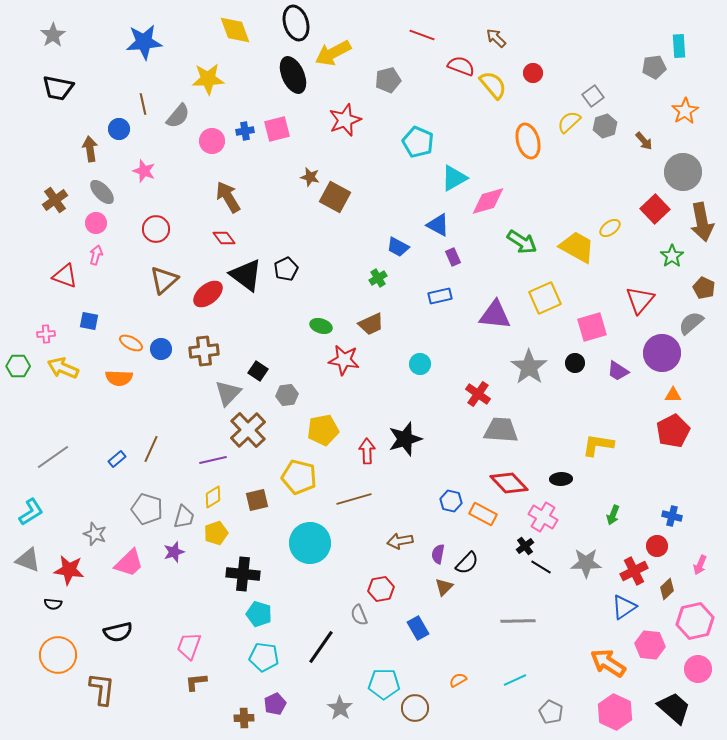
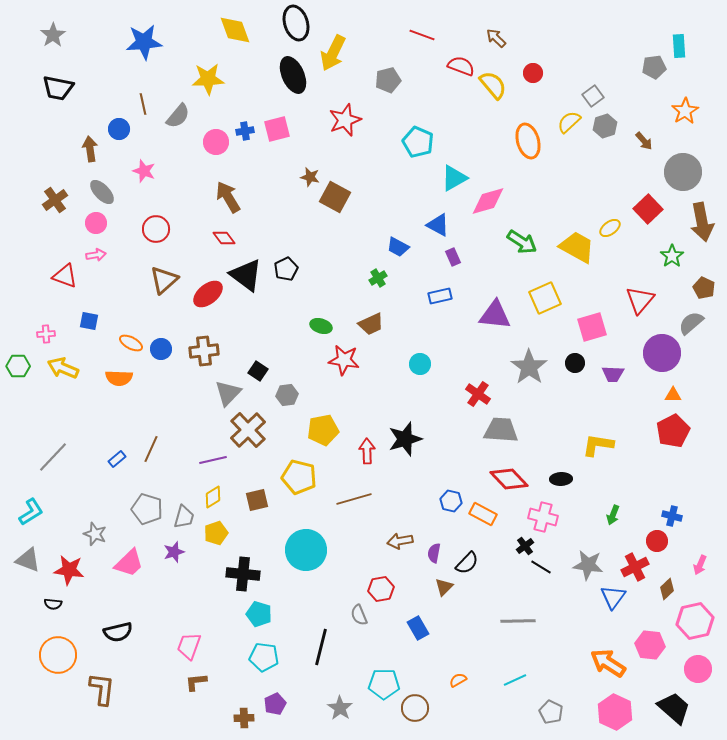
yellow arrow at (333, 53): rotated 36 degrees counterclockwise
pink circle at (212, 141): moved 4 px right, 1 px down
red square at (655, 209): moved 7 px left
pink arrow at (96, 255): rotated 66 degrees clockwise
purple trapezoid at (618, 371): moved 5 px left, 3 px down; rotated 30 degrees counterclockwise
gray line at (53, 457): rotated 12 degrees counterclockwise
red diamond at (509, 483): moved 4 px up
pink cross at (543, 517): rotated 16 degrees counterclockwise
cyan circle at (310, 543): moved 4 px left, 7 px down
red circle at (657, 546): moved 5 px up
purple semicircle at (438, 554): moved 4 px left, 1 px up
gray star at (586, 563): moved 2 px right, 2 px down; rotated 8 degrees clockwise
red cross at (634, 571): moved 1 px right, 4 px up
blue triangle at (624, 607): moved 11 px left, 10 px up; rotated 20 degrees counterclockwise
black line at (321, 647): rotated 21 degrees counterclockwise
